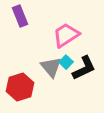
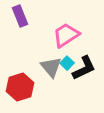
cyan square: moved 1 px right, 1 px down
